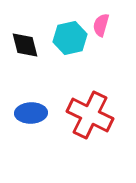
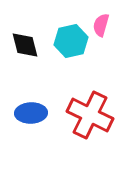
cyan hexagon: moved 1 px right, 3 px down
